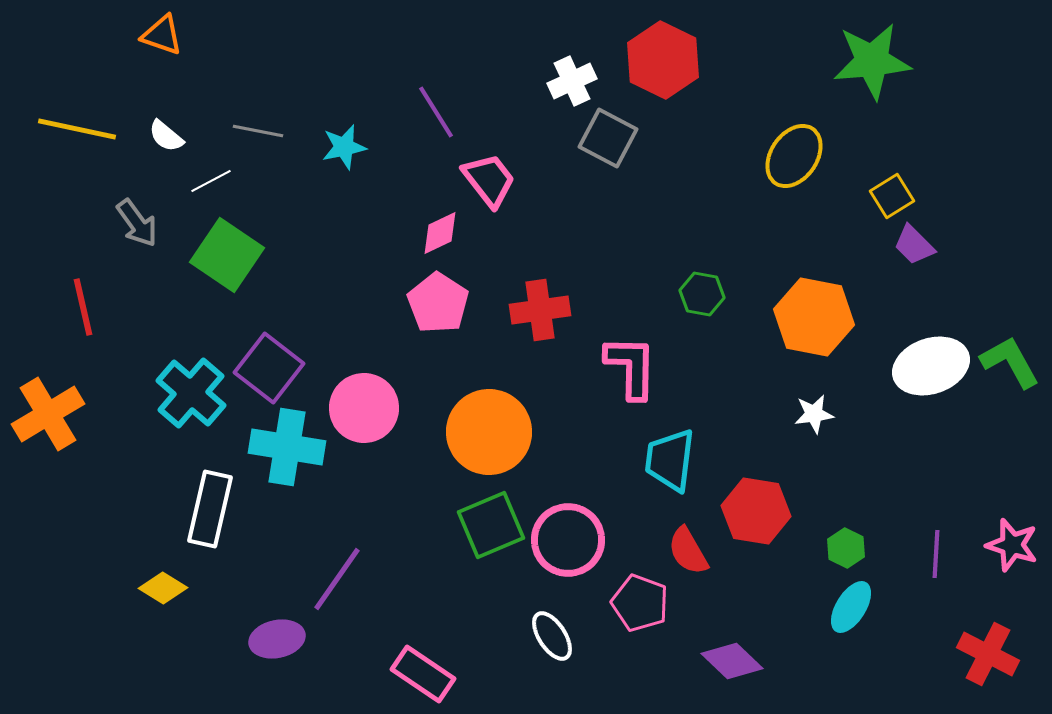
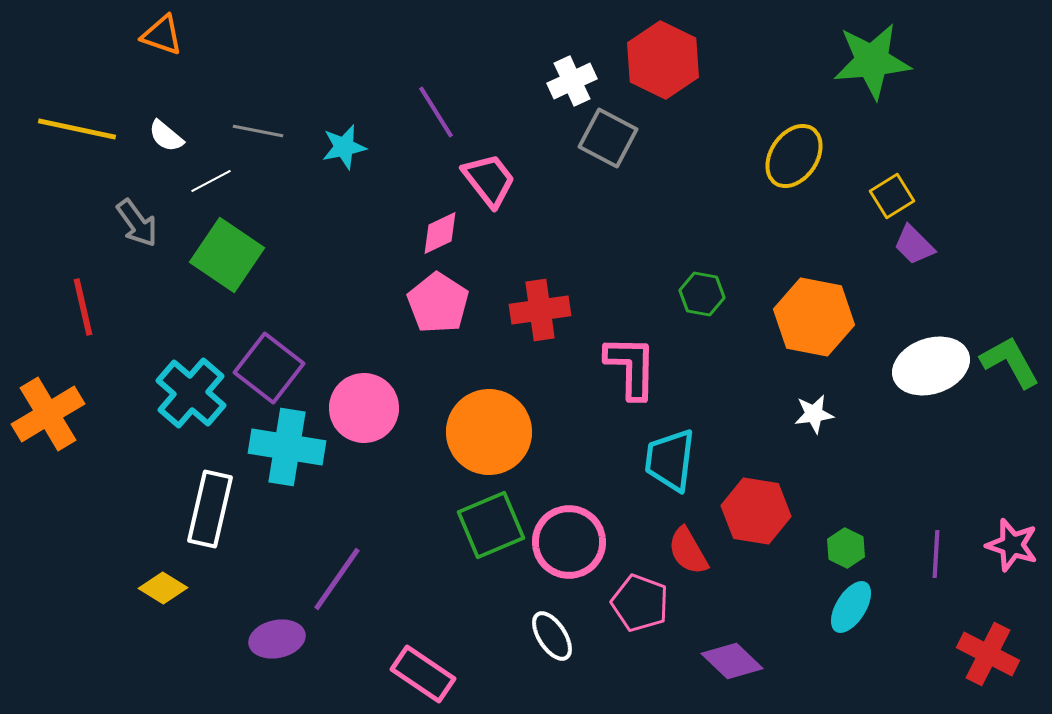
pink circle at (568, 540): moved 1 px right, 2 px down
